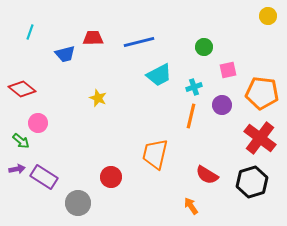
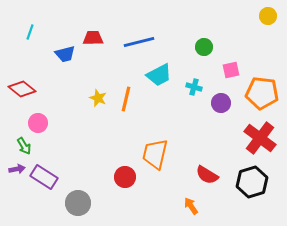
pink square: moved 3 px right
cyan cross: rotated 35 degrees clockwise
purple circle: moved 1 px left, 2 px up
orange line: moved 65 px left, 17 px up
green arrow: moved 3 px right, 5 px down; rotated 18 degrees clockwise
red circle: moved 14 px right
